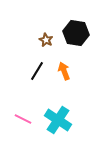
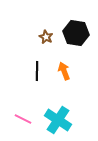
brown star: moved 3 px up
black line: rotated 30 degrees counterclockwise
